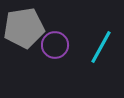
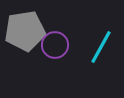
gray pentagon: moved 1 px right, 3 px down
